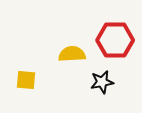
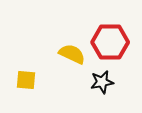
red hexagon: moved 5 px left, 2 px down
yellow semicircle: rotated 28 degrees clockwise
